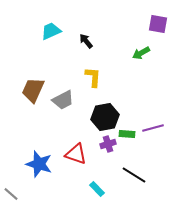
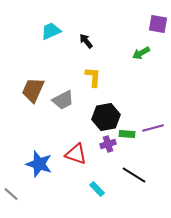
black hexagon: moved 1 px right
